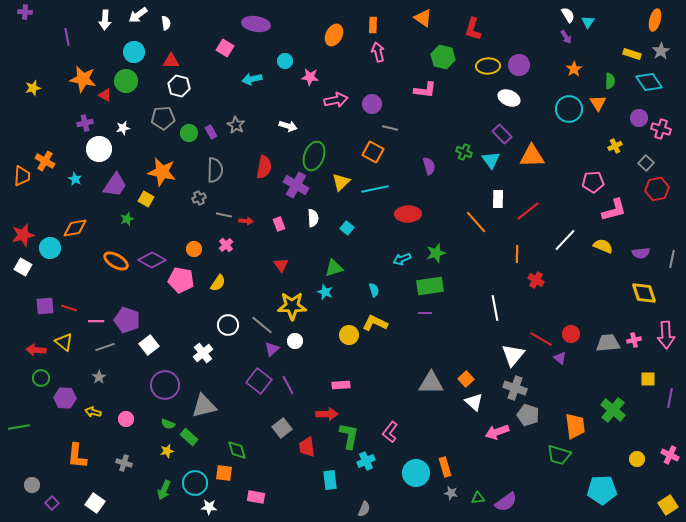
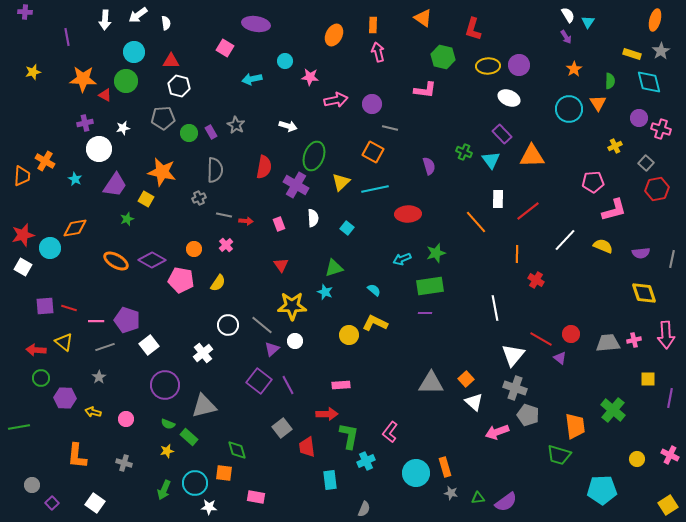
orange star at (83, 79): rotated 8 degrees counterclockwise
cyan diamond at (649, 82): rotated 20 degrees clockwise
yellow star at (33, 88): moved 16 px up
cyan semicircle at (374, 290): rotated 32 degrees counterclockwise
